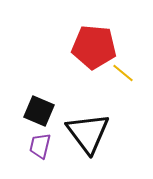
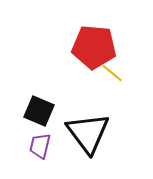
yellow line: moved 11 px left
